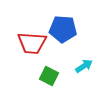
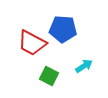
red trapezoid: rotated 24 degrees clockwise
